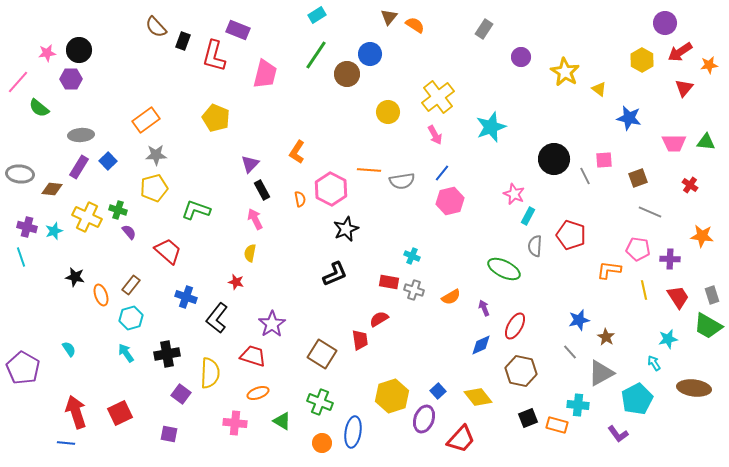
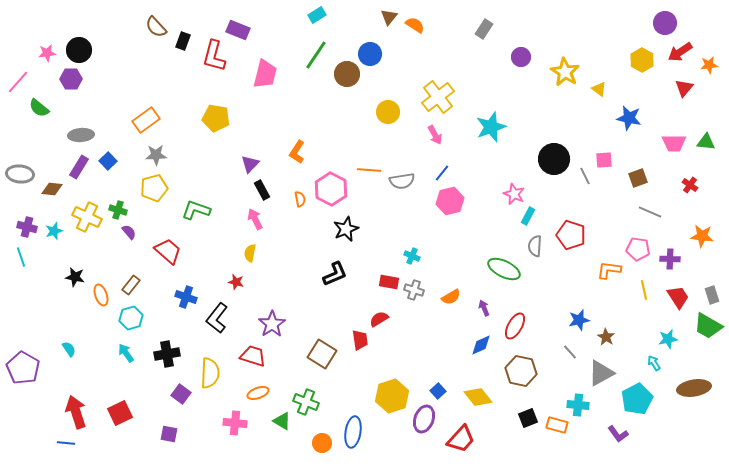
yellow pentagon at (216, 118): rotated 12 degrees counterclockwise
brown ellipse at (694, 388): rotated 16 degrees counterclockwise
green cross at (320, 402): moved 14 px left
